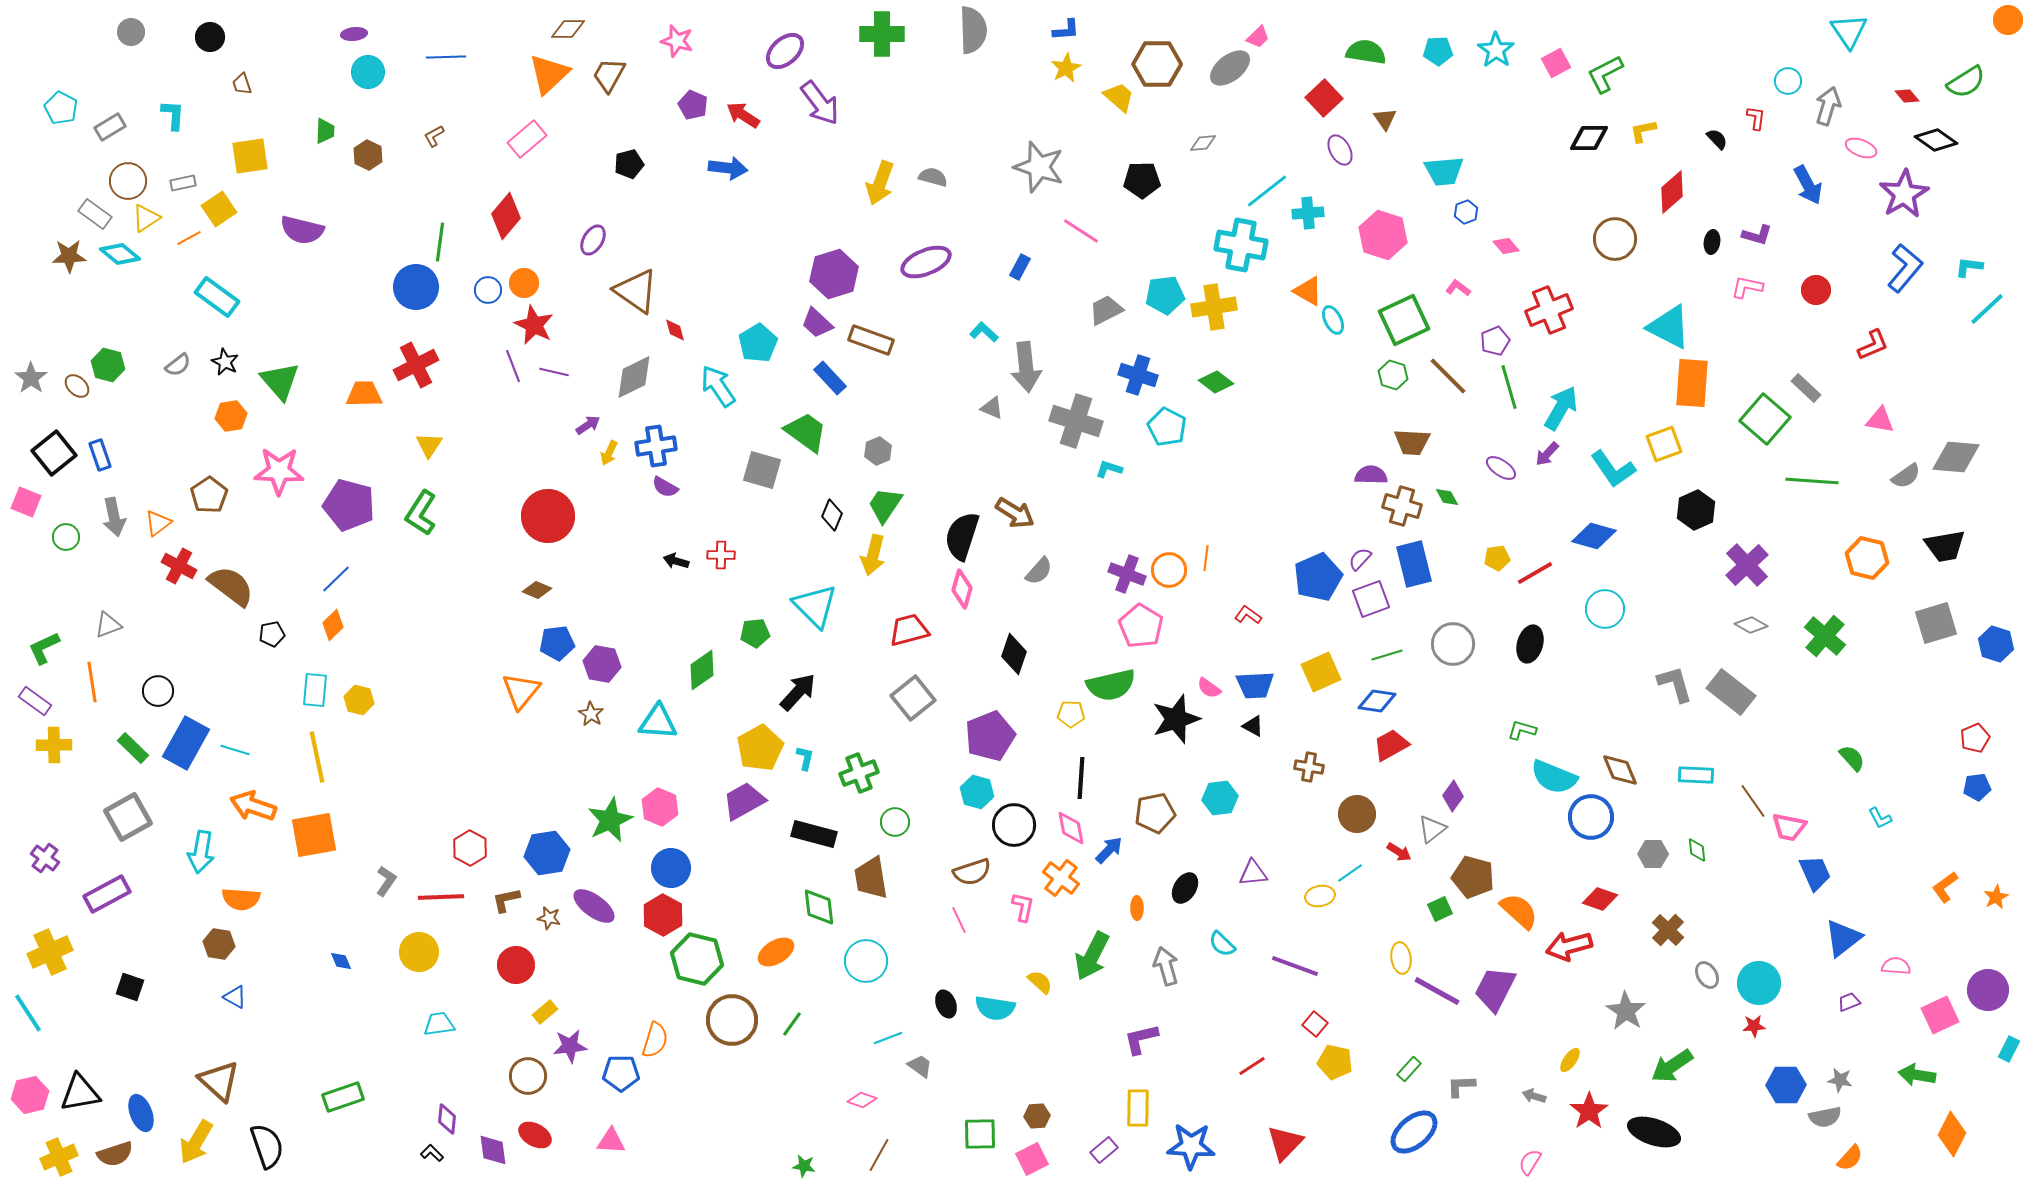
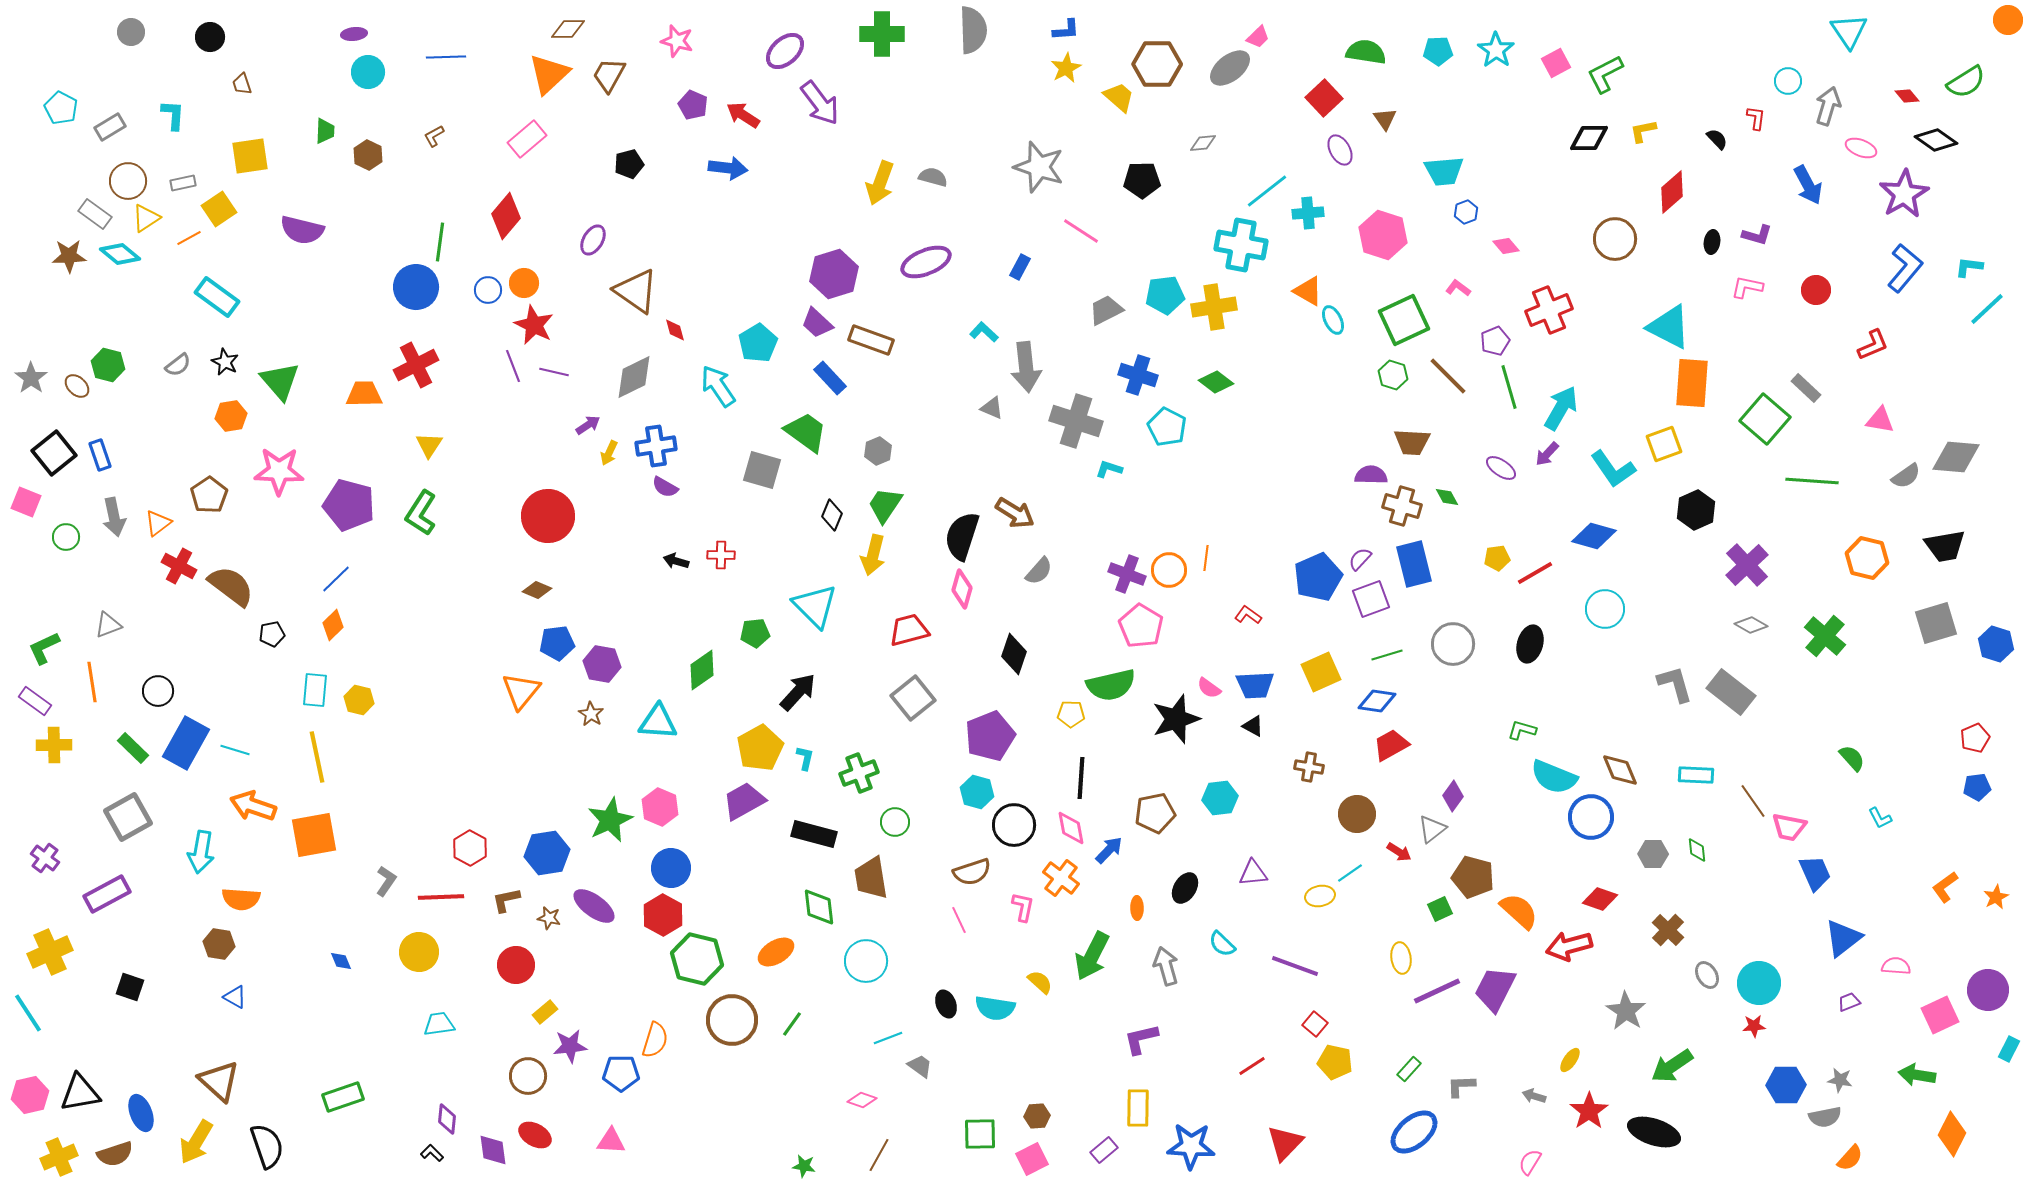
purple line at (1437, 991): rotated 54 degrees counterclockwise
